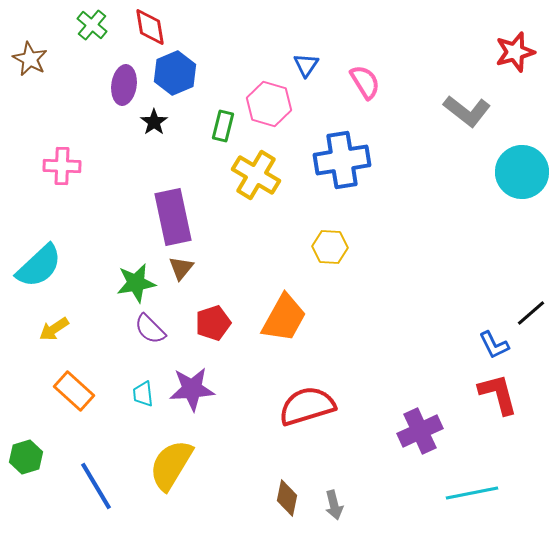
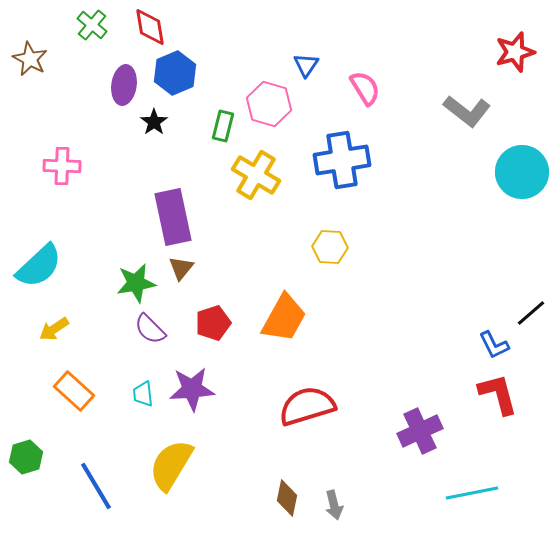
pink semicircle: moved 6 px down
